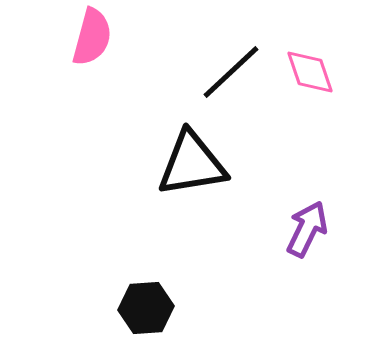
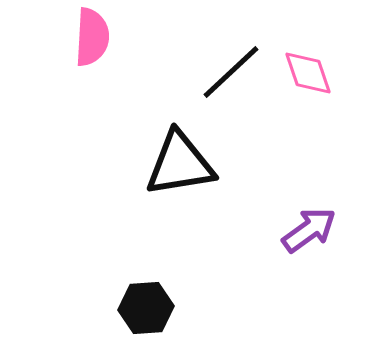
pink semicircle: rotated 12 degrees counterclockwise
pink diamond: moved 2 px left, 1 px down
black triangle: moved 12 px left
purple arrow: moved 2 px right, 1 px down; rotated 28 degrees clockwise
